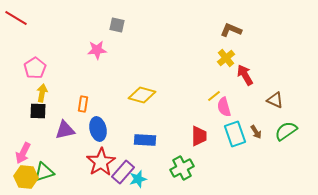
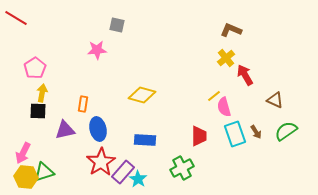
cyan star: rotated 24 degrees counterclockwise
